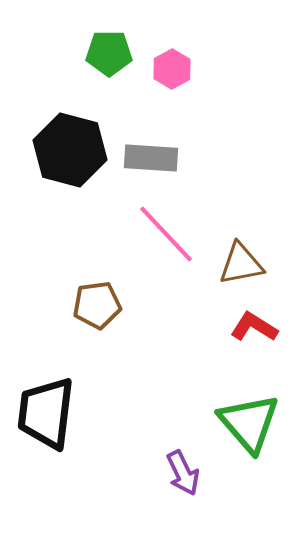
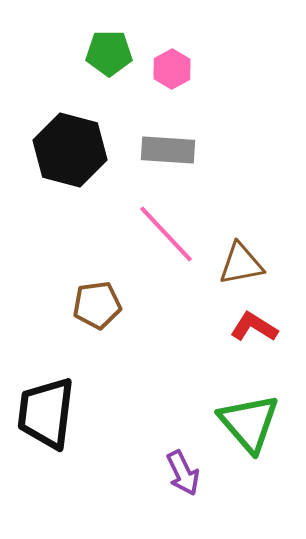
gray rectangle: moved 17 px right, 8 px up
